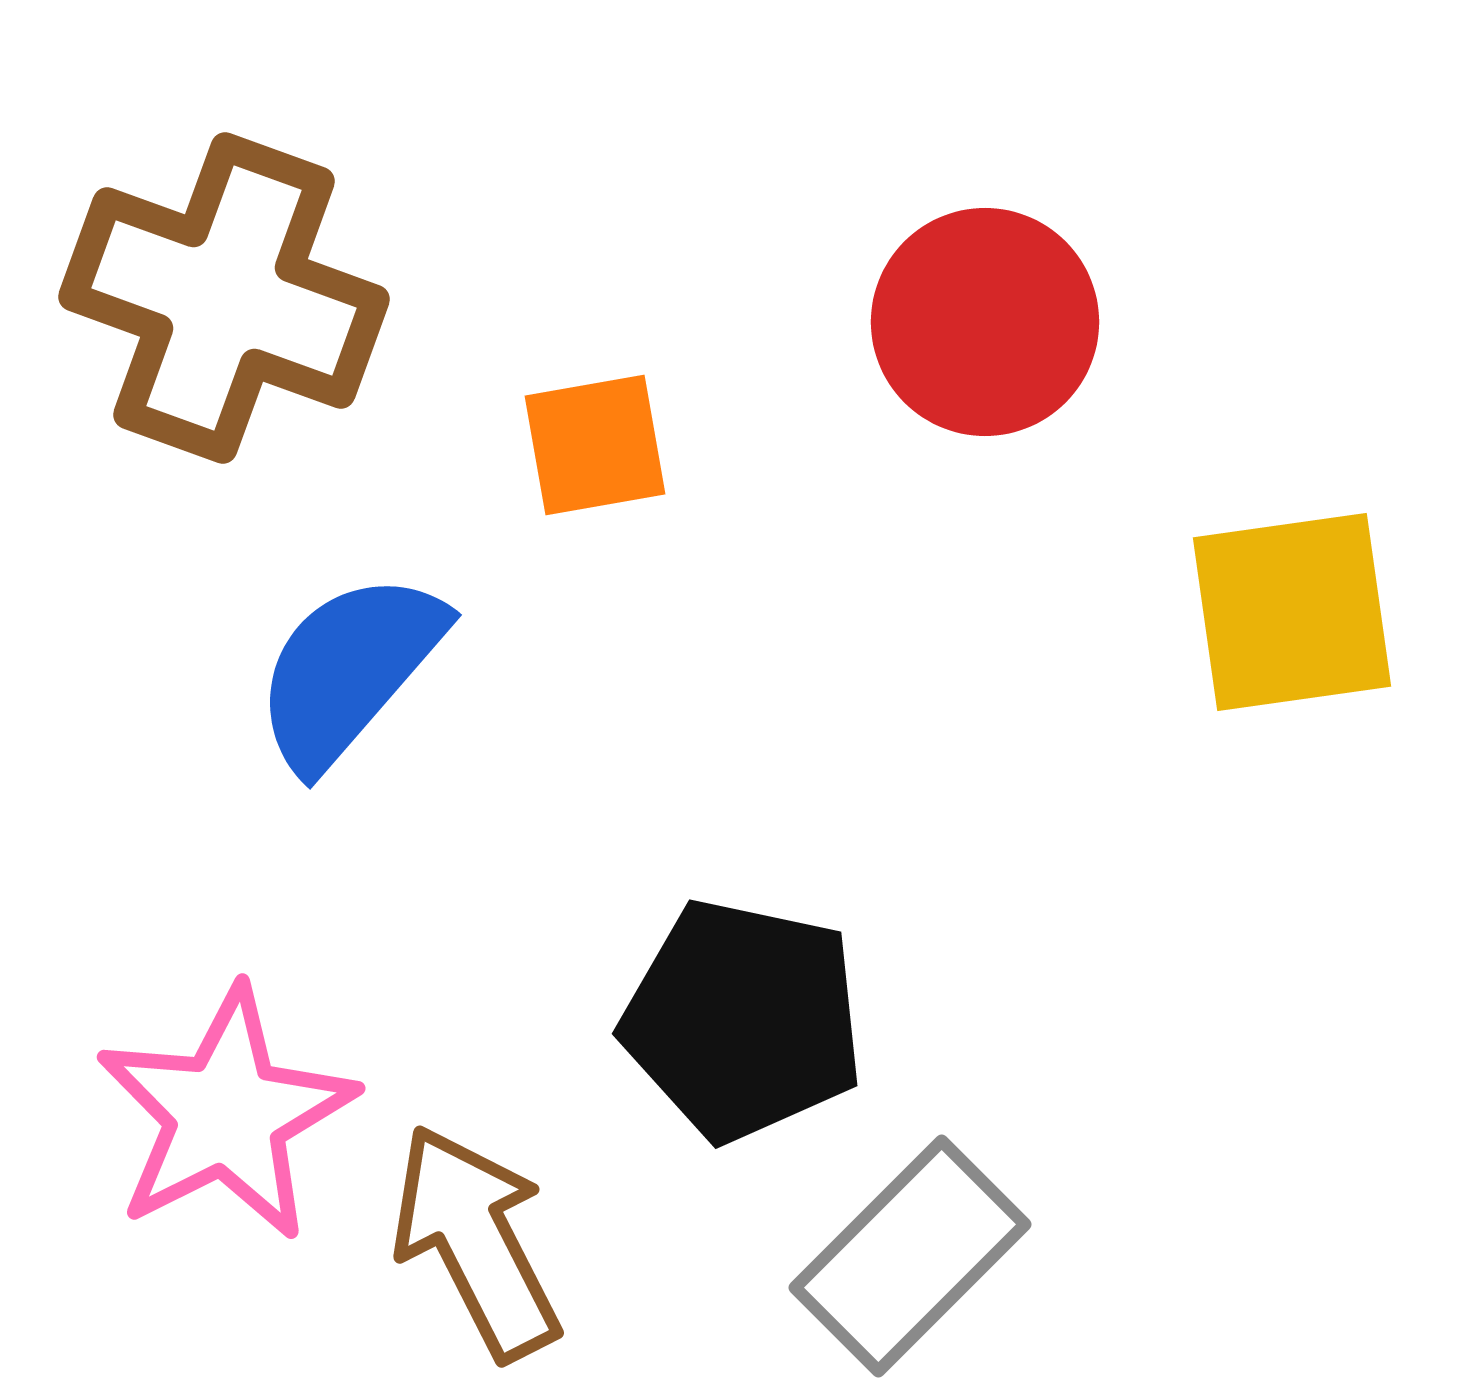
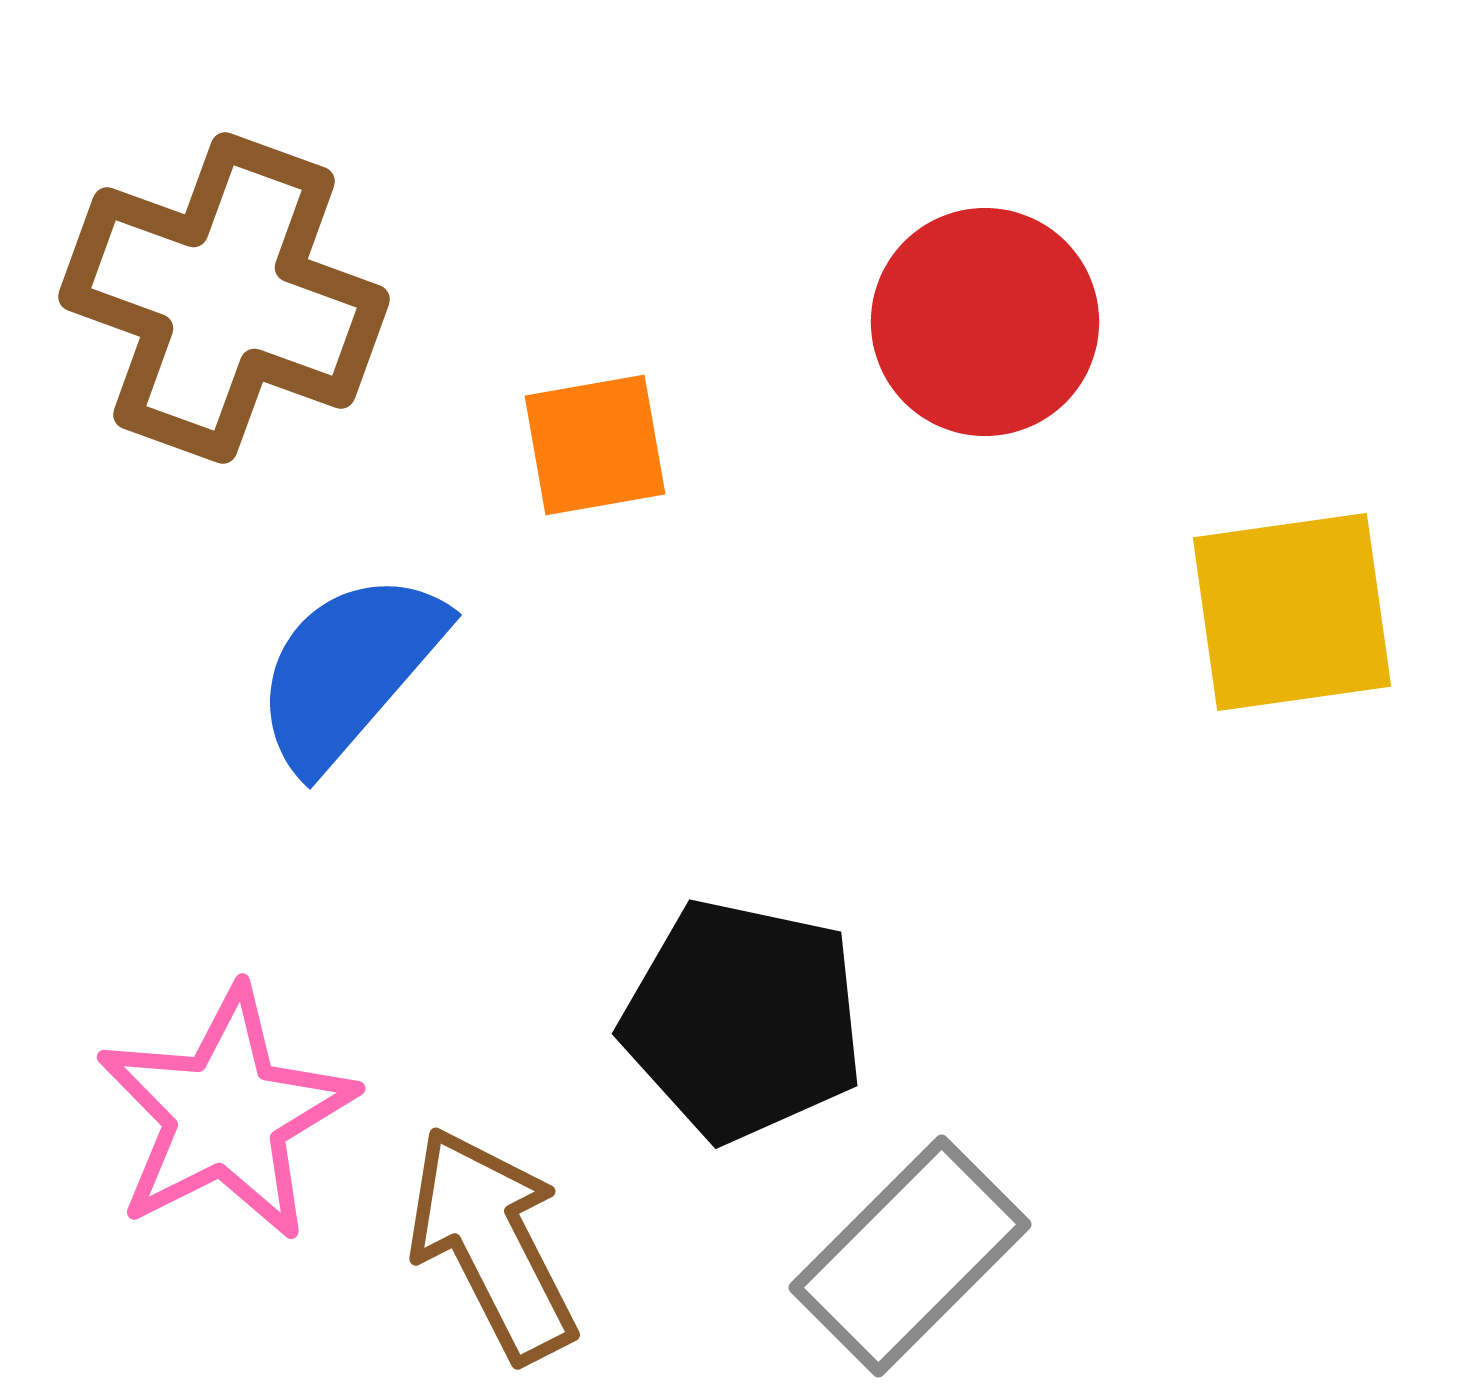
brown arrow: moved 16 px right, 2 px down
